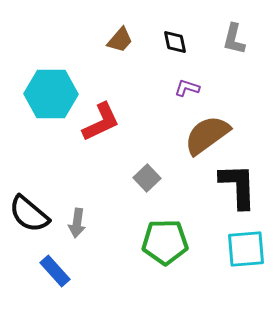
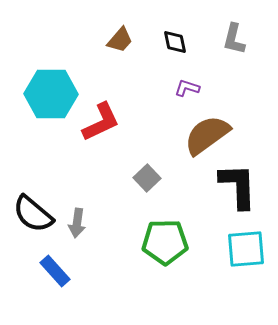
black semicircle: moved 4 px right
